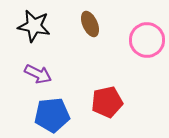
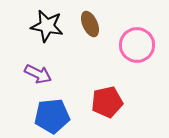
black star: moved 13 px right
pink circle: moved 10 px left, 5 px down
blue pentagon: moved 1 px down
